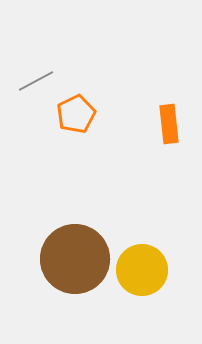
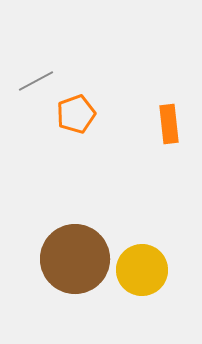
orange pentagon: rotated 6 degrees clockwise
